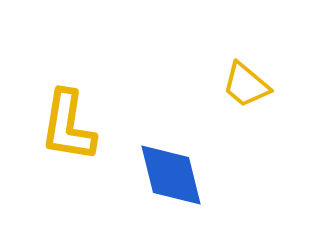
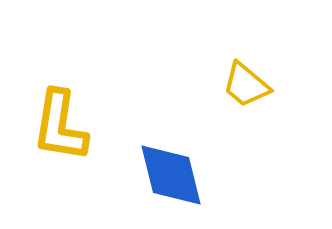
yellow L-shape: moved 8 px left
